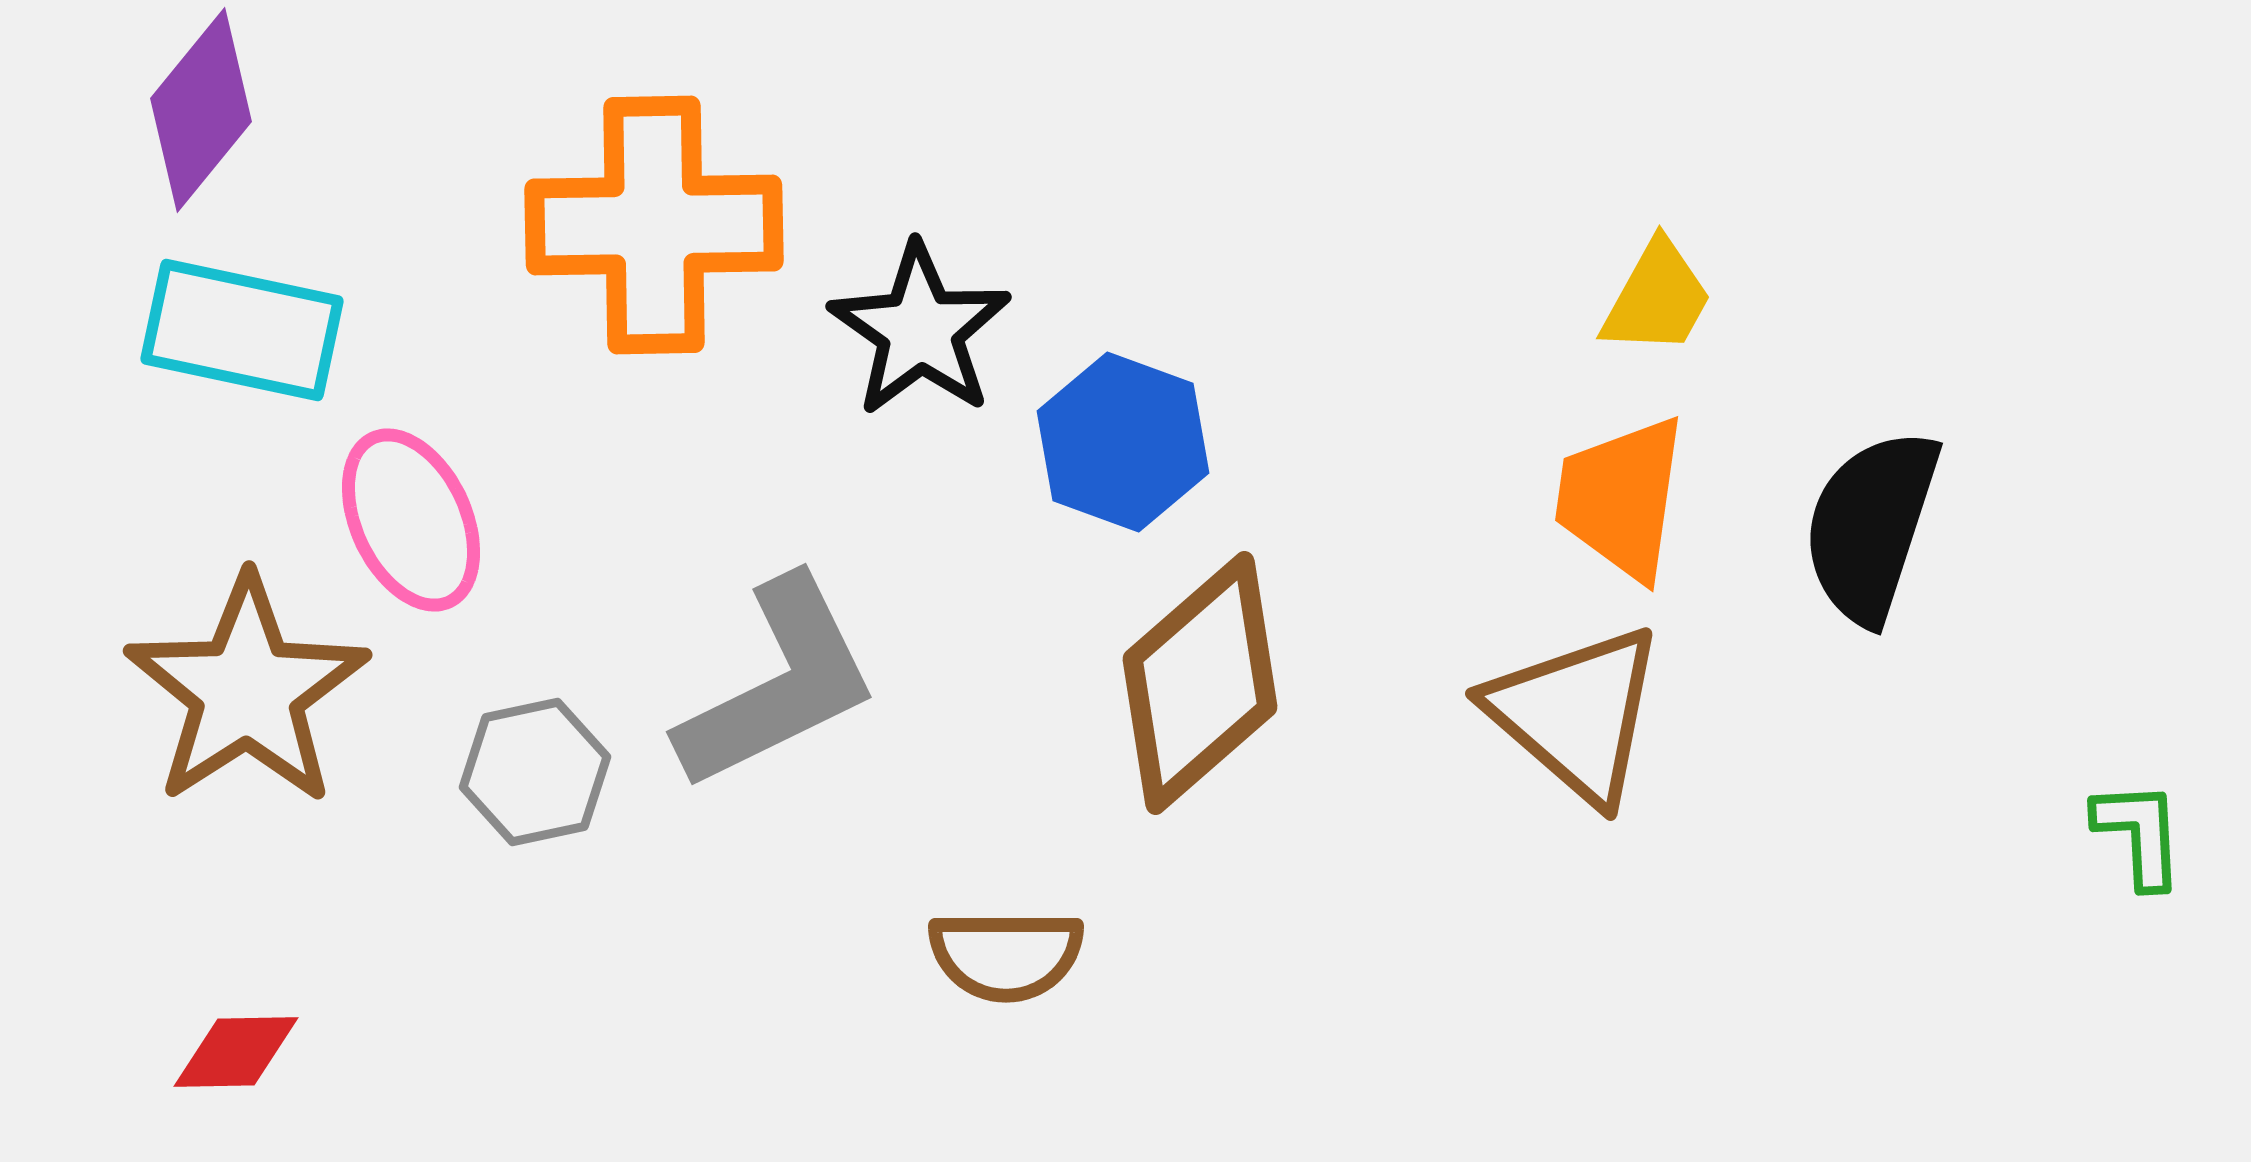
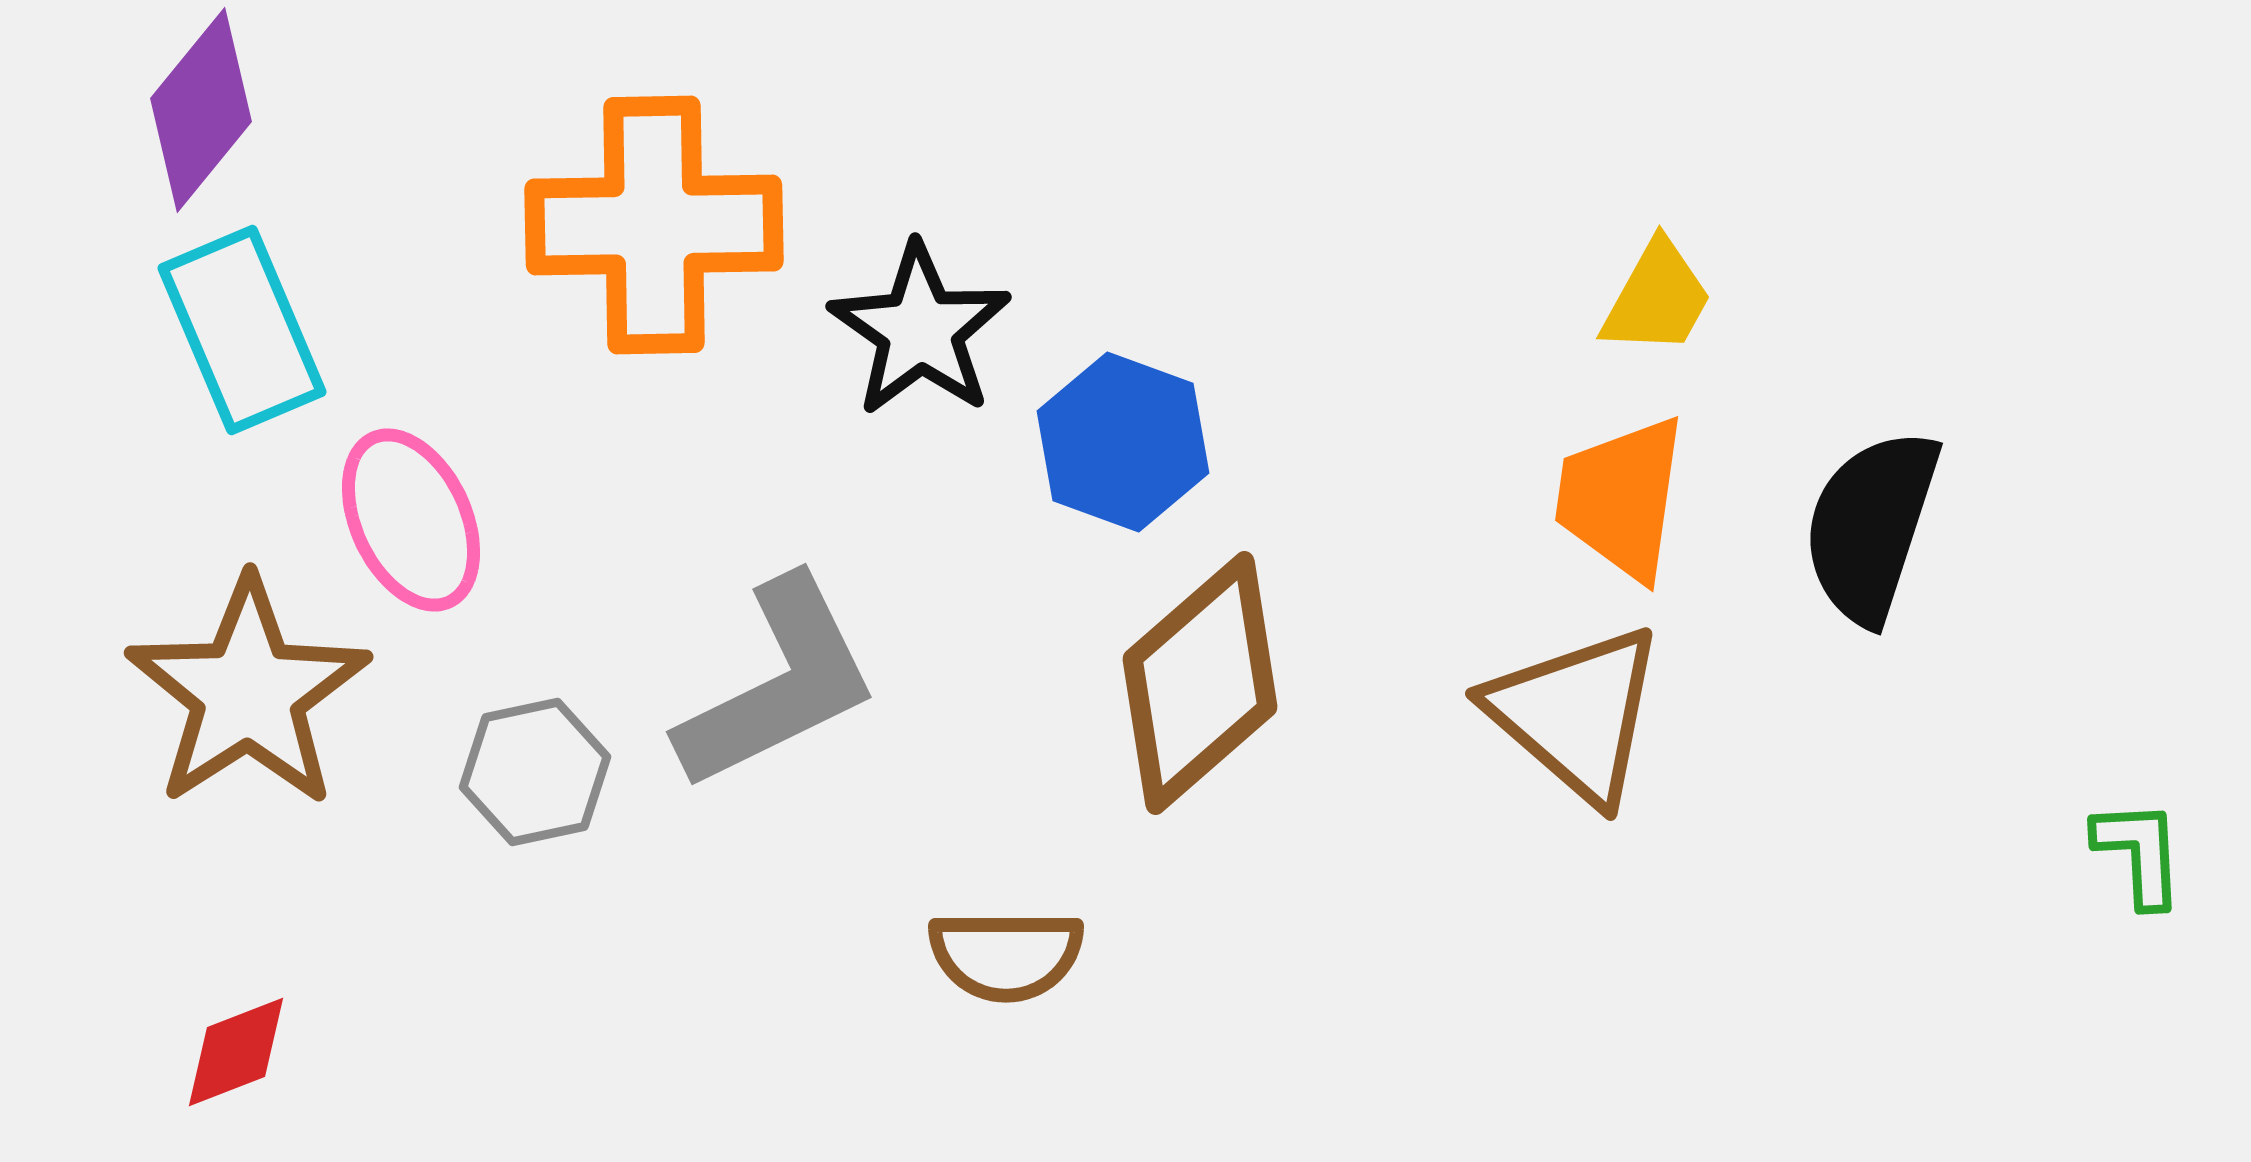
cyan rectangle: rotated 55 degrees clockwise
brown star: moved 1 px right, 2 px down
green L-shape: moved 19 px down
red diamond: rotated 20 degrees counterclockwise
